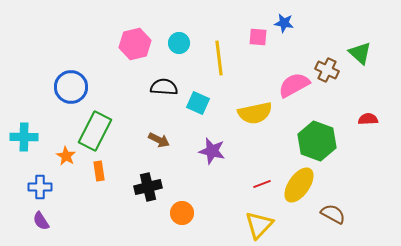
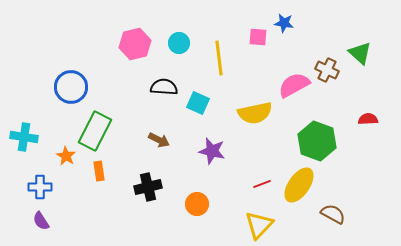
cyan cross: rotated 8 degrees clockwise
orange circle: moved 15 px right, 9 px up
